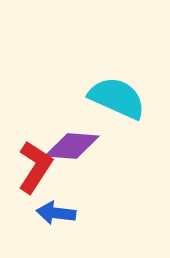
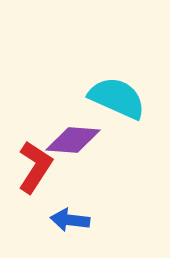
purple diamond: moved 1 px right, 6 px up
blue arrow: moved 14 px right, 7 px down
